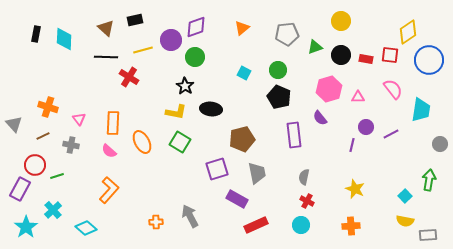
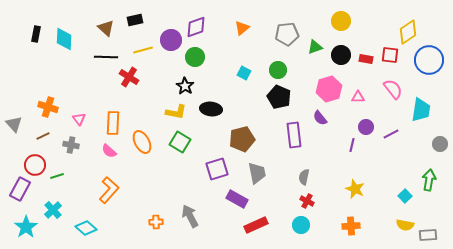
yellow semicircle at (405, 221): moved 4 px down
